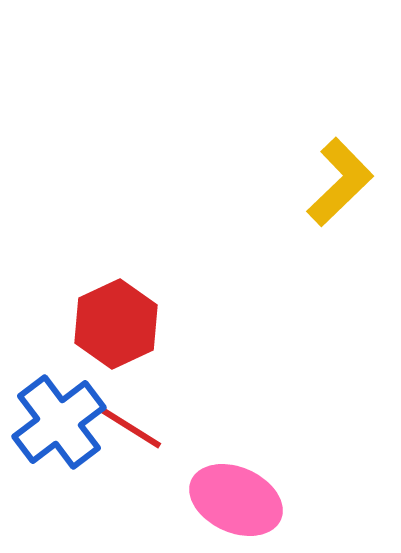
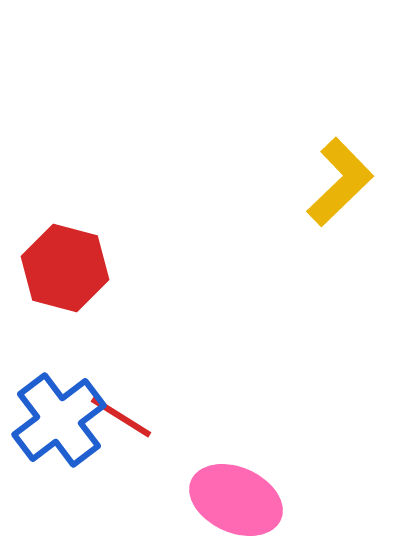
red hexagon: moved 51 px left, 56 px up; rotated 20 degrees counterclockwise
blue cross: moved 2 px up
red line: moved 10 px left, 11 px up
